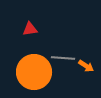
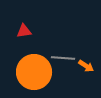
red triangle: moved 6 px left, 2 px down
